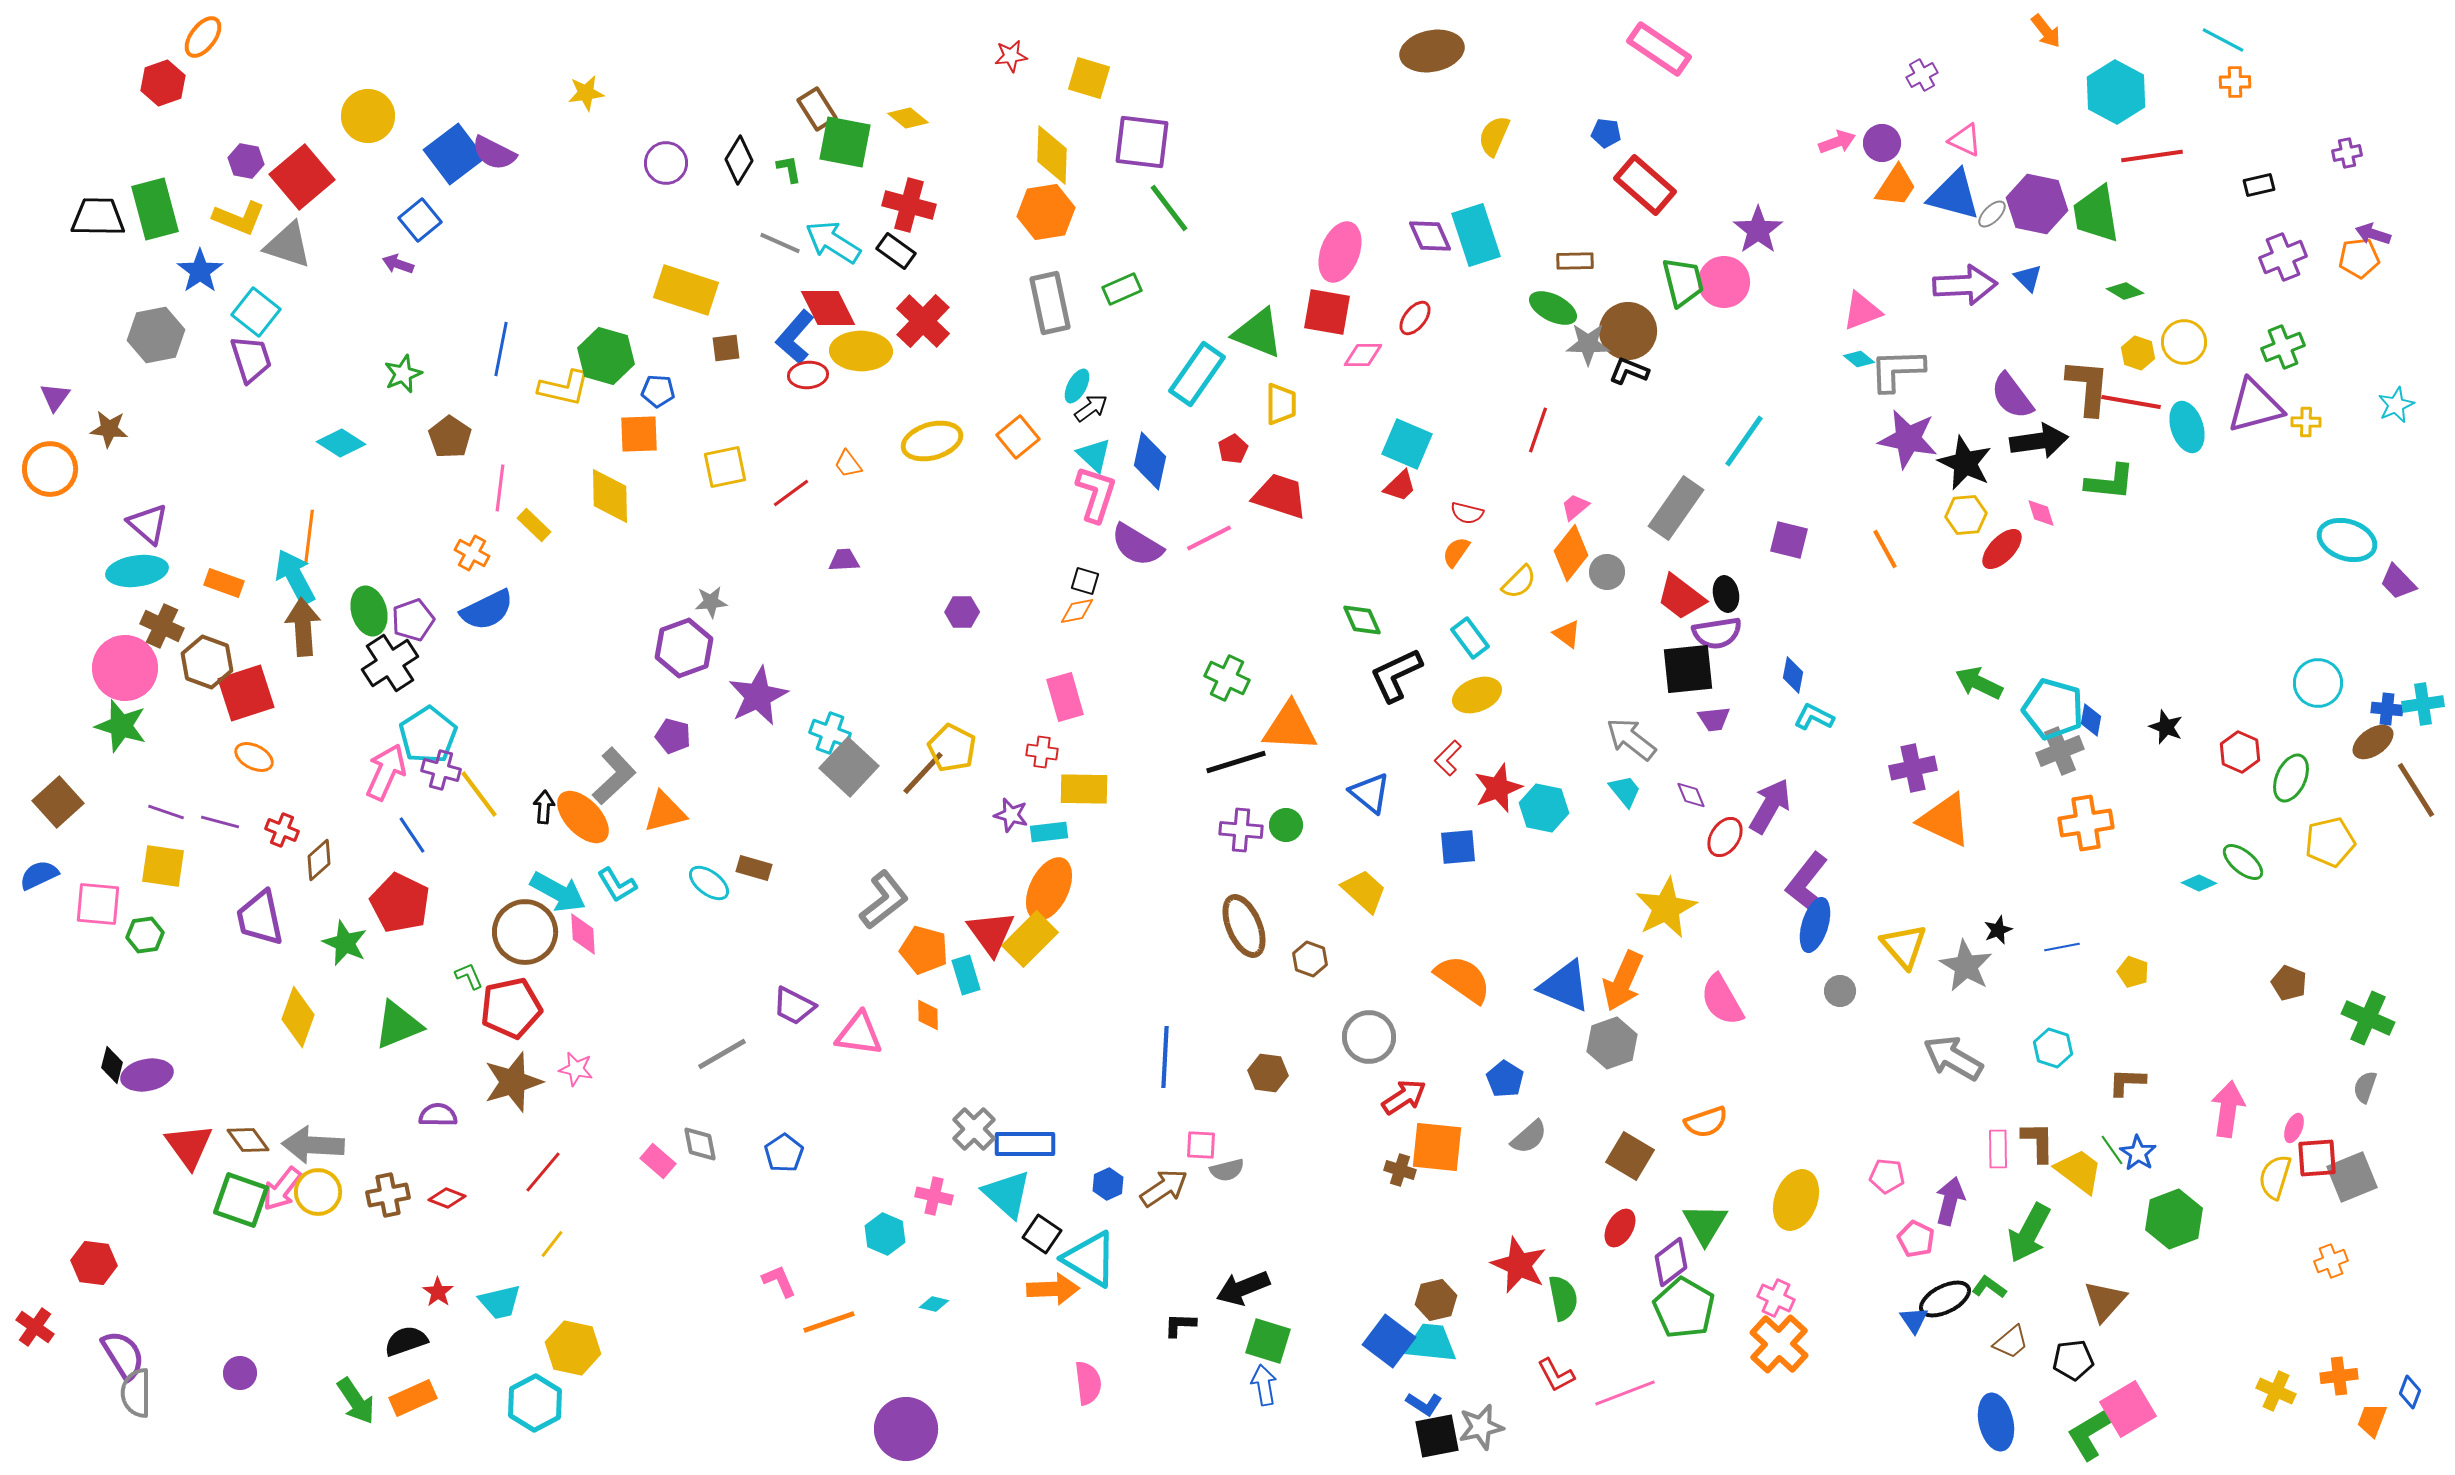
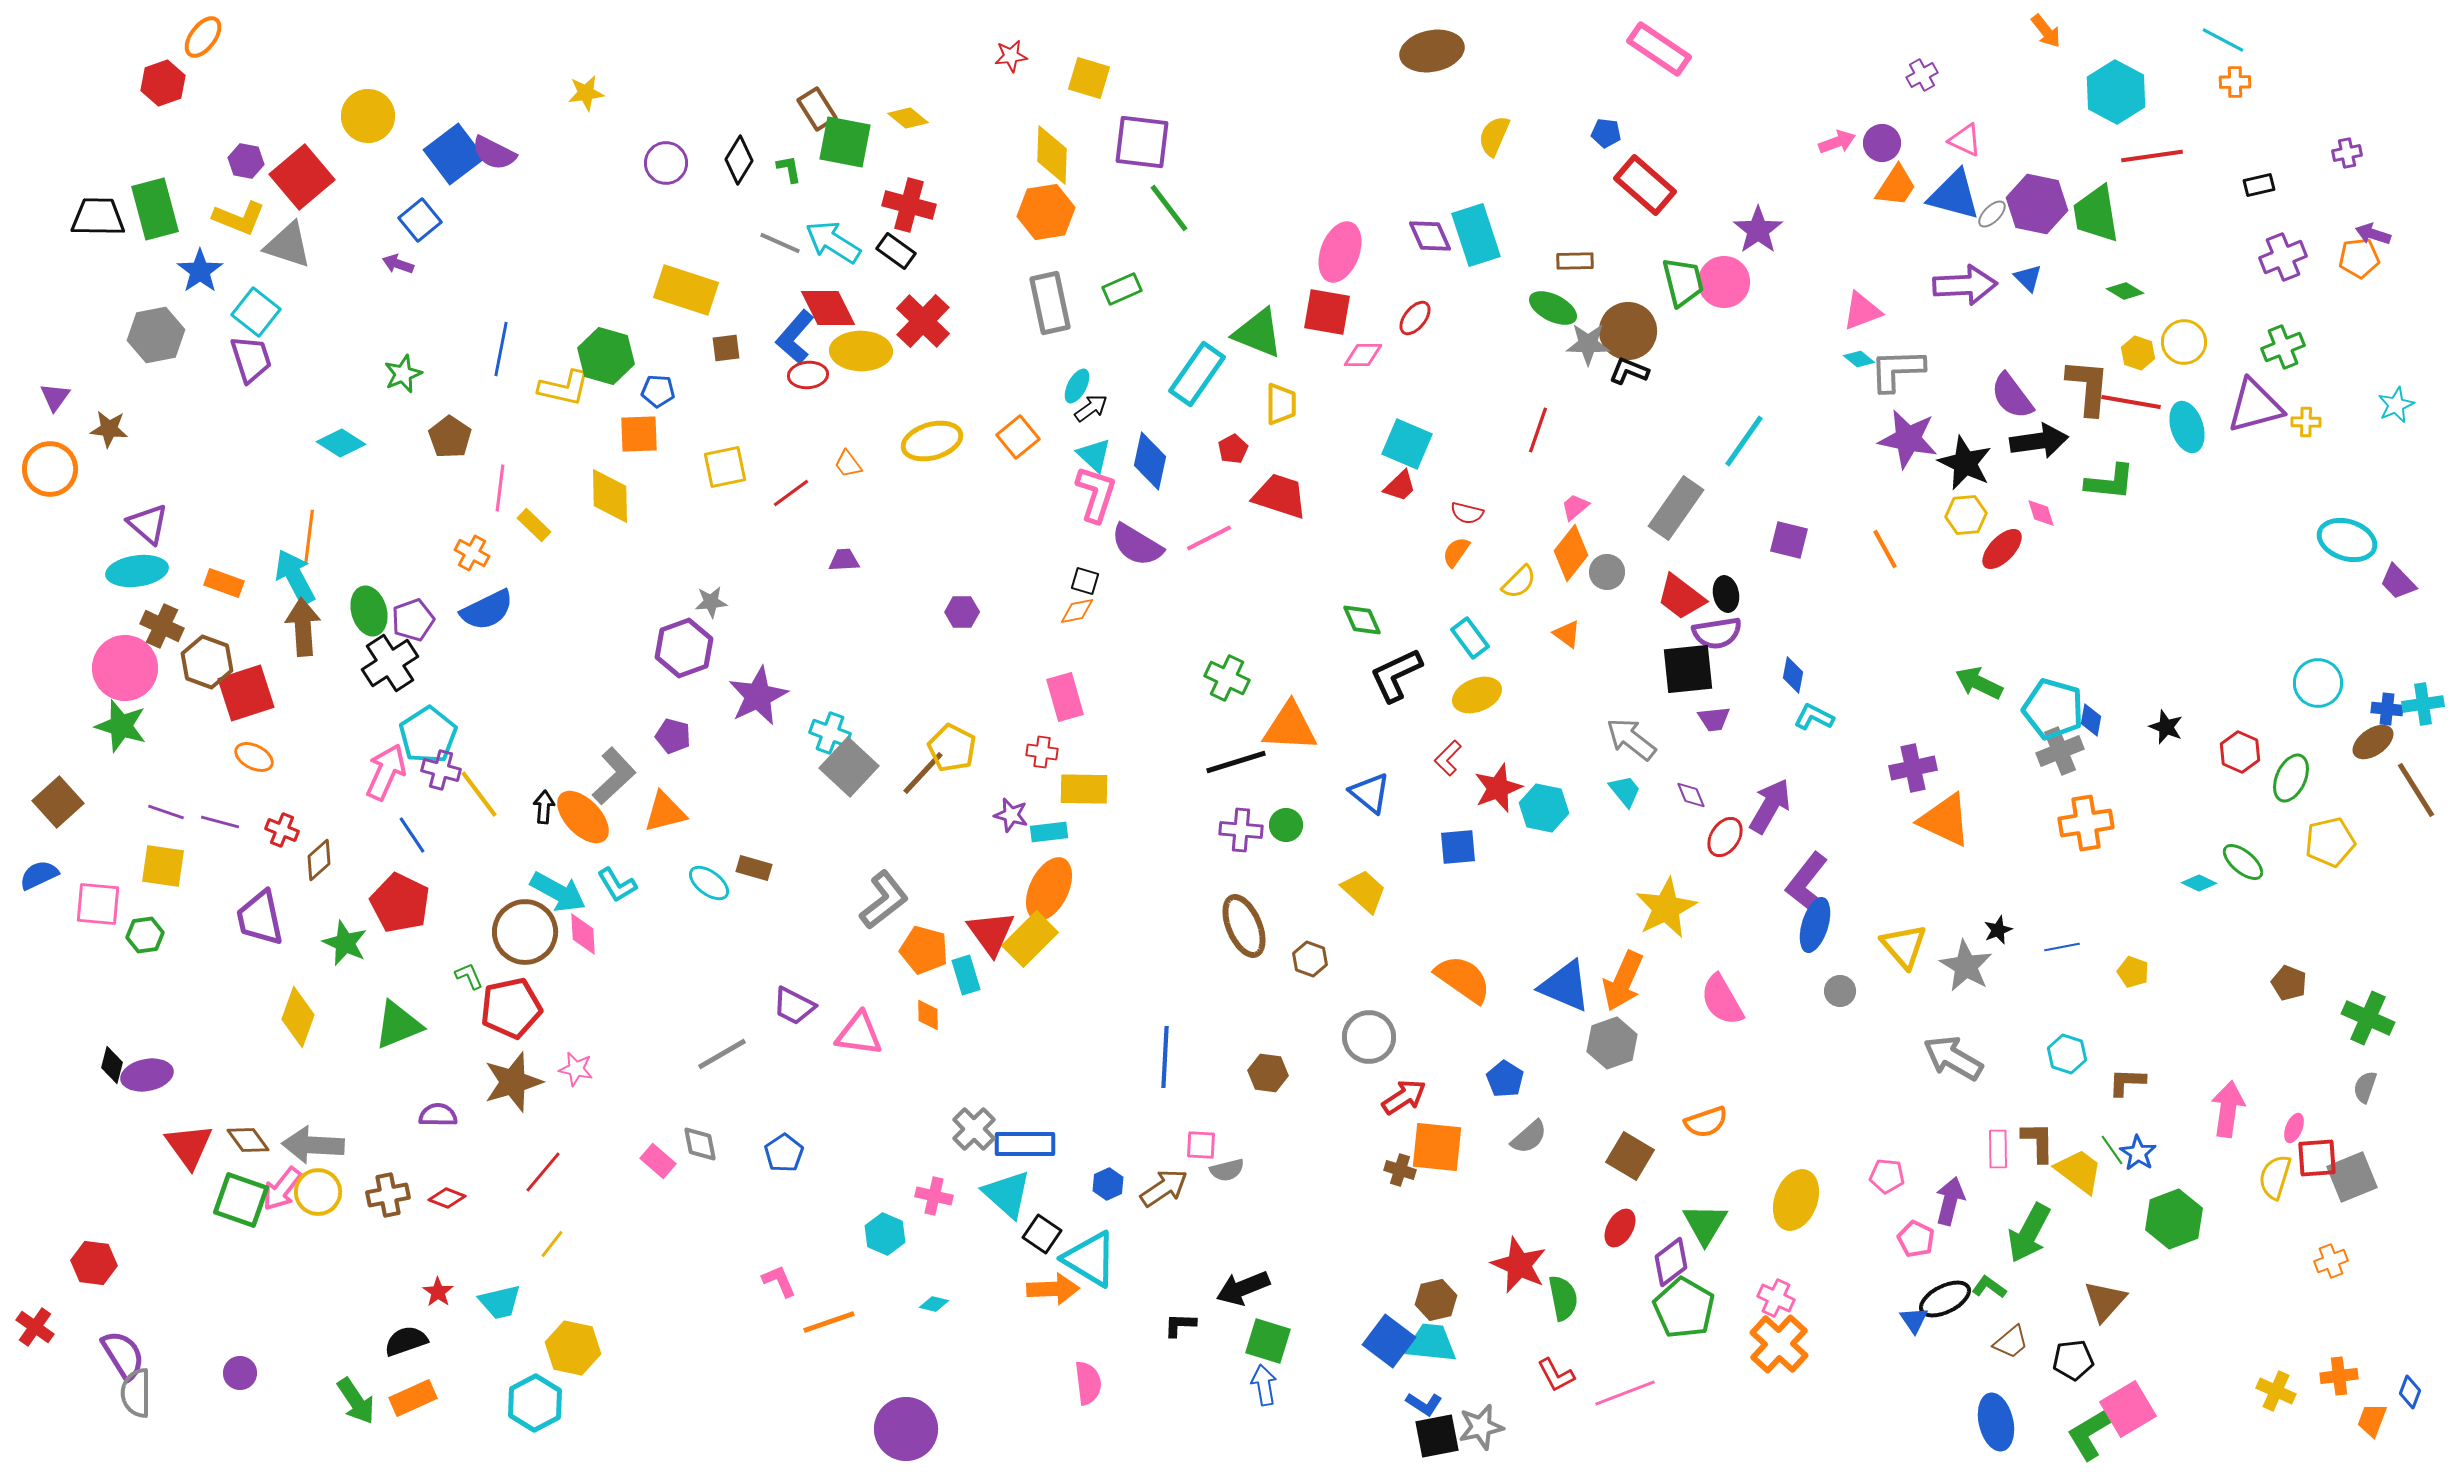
cyan hexagon at (2053, 1048): moved 14 px right, 6 px down
